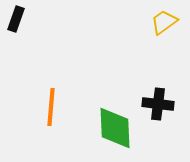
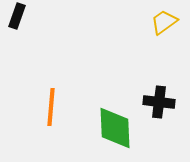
black rectangle: moved 1 px right, 3 px up
black cross: moved 1 px right, 2 px up
